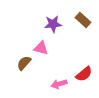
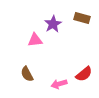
brown rectangle: moved 1 px left, 2 px up; rotated 28 degrees counterclockwise
purple star: rotated 24 degrees counterclockwise
pink triangle: moved 6 px left, 8 px up; rotated 21 degrees counterclockwise
brown semicircle: moved 3 px right, 11 px down; rotated 70 degrees counterclockwise
